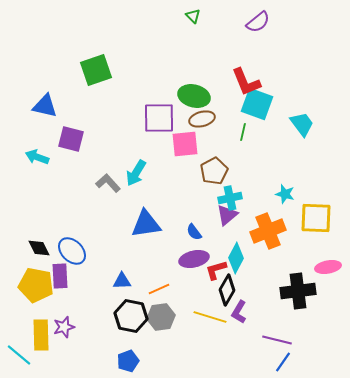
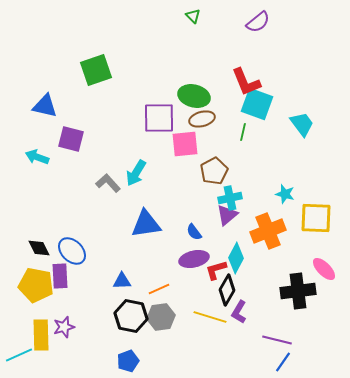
pink ellipse at (328, 267): moved 4 px left, 2 px down; rotated 55 degrees clockwise
cyan line at (19, 355): rotated 64 degrees counterclockwise
